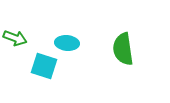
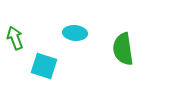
green arrow: rotated 130 degrees counterclockwise
cyan ellipse: moved 8 px right, 10 px up
